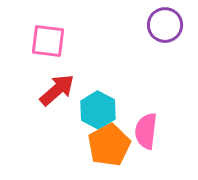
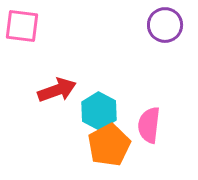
pink square: moved 26 px left, 15 px up
red arrow: rotated 21 degrees clockwise
cyan hexagon: moved 1 px right, 1 px down
pink semicircle: moved 3 px right, 6 px up
